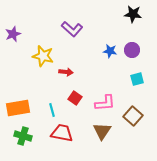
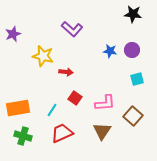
cyan line: rotated 48 degrees clockwise
red trapezoid: rotated 35 degrees counterclockwise
